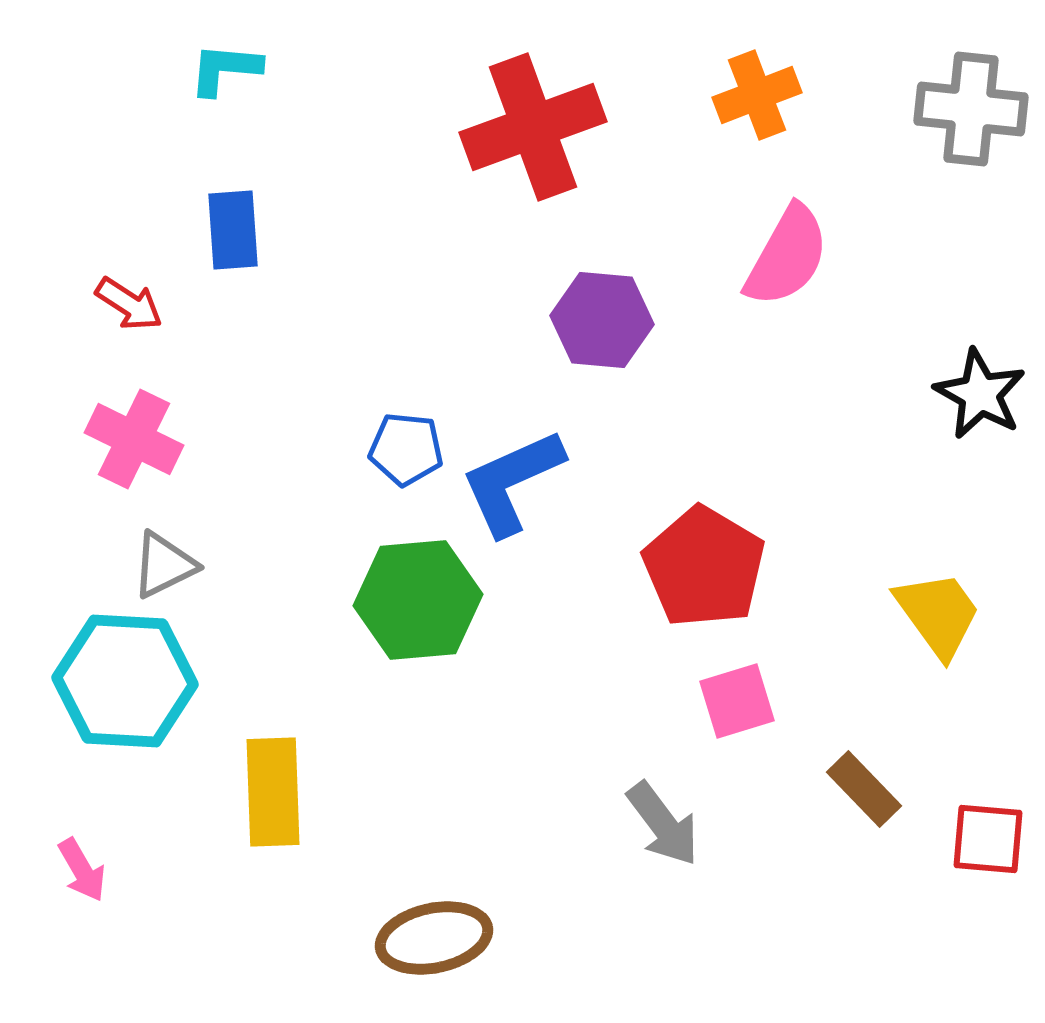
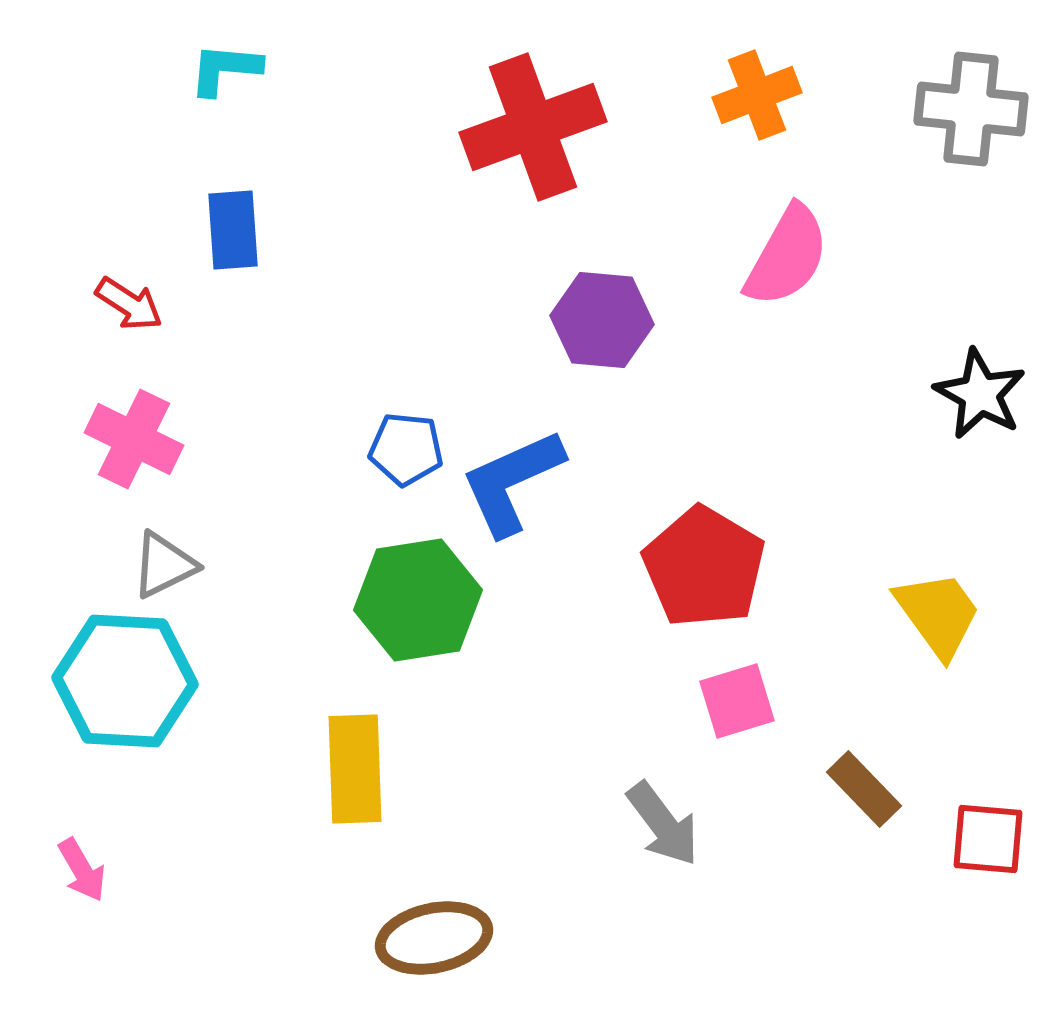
green hexagon: rotated 4 degrees counterclockwise
yellow rectangle: moved 82 px right, 23 px up
